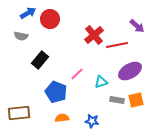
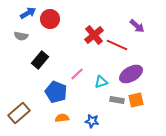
red line: rotated 35 degrees clockwise
purple ellipse: moved 1 px right, 3 px down
brown rectangle: rotated 35 degrees counterclockwise
